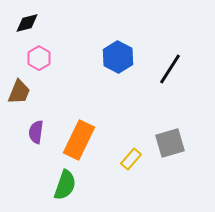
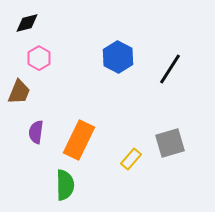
green semicircle: rotated 20 degrees counterclockwise
